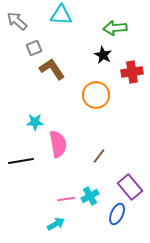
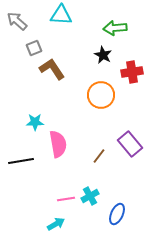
orange circle: moved 5 px right
purple rectangle: moved 43 px up
